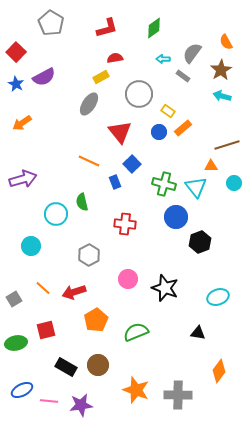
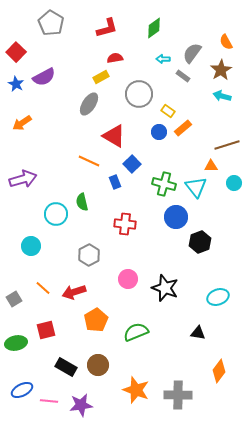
red triangle at (120, 132): moved 6 px left, 4 px down; rotated 20 degrees counterclockwise
